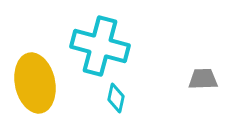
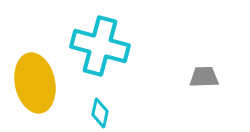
gray trapezoid: moved 1 px right, 2 px up
cyan diamond: moved 16 px left, 15 px down
